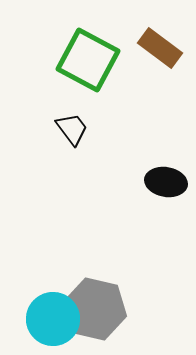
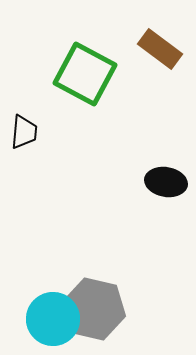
brown rectangle: moved 1 px down
green square: moved 3 px left, 14 px down
black trapezoid: moved 48 px left, 3 px down; rotated 42 degrees clockwise
gray hexagon: moved 1 px left
